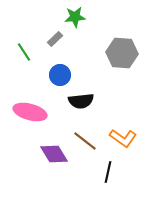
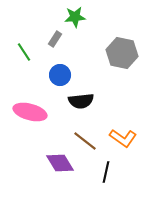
gray rectangle: rotated 14 degrees counterclockwise
gray hexagon: rotated 8 degrees clockwise
purple diamond: moved 6 px right, 9 px down
black line: moved 2 px left
